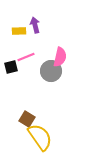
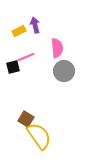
yellow rectangle: rotated 24 degrees counterclockwise
pink semicircle: moved 3 px left, 9 px up; rotated 18 degrees counterclockwise
black square: moved 2 px right
gray circle: moved 13 px right
brown square: moved 1 px left
yellow semicircle: moved 1 px left, 1 px up
